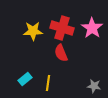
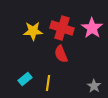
red semicircle: moved 1 px down
gray star: rotated 24 degrees clockwise
